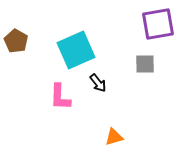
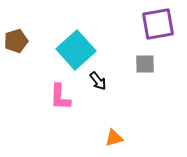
brown pentagon: rotated 25 degrees clockwise
cyan square: rotated 18 degrees counterclockwise
black arrow: moved 2 px up
orange triangle: moved 1 px down
